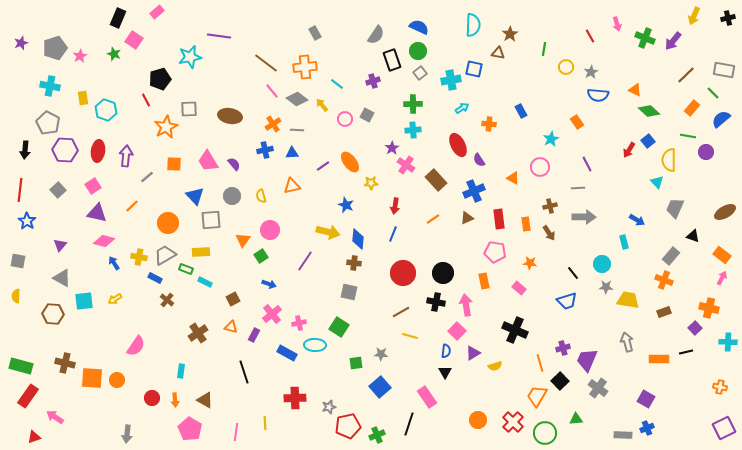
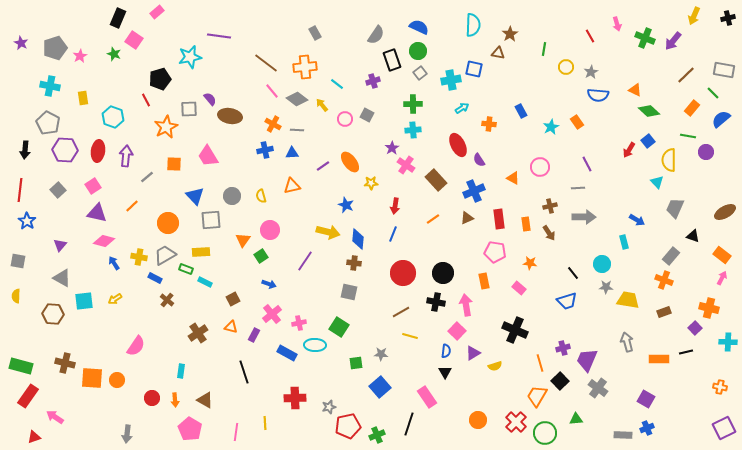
purple star at (21, 43): rotated 24 degrees counterclockwise
cyan hexagon at (106, 110): moved 7 px right, 7 px down
orange cross at (273, 124): rotated 28 degrees counterclockwise
cyan star at (551, 139): moved 12 px up
pink trapezoid at (208, 161): moved 5 px up
purple semicircle at (234, 164): moved 24 px left, 65 px up
red cross at (513, 422): moved 3 px right
